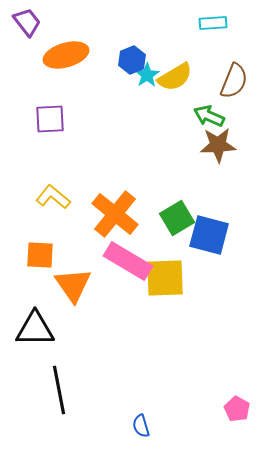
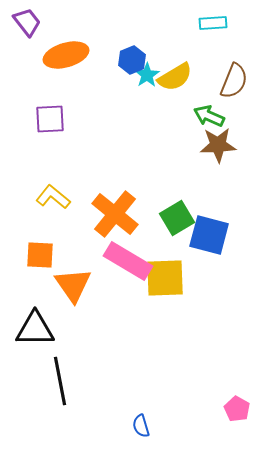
black line: moved 1 px right, 9 px up
